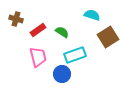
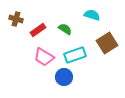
green semicircle: moved 3 px right, 3 px up
brown square: moved 1 px left, 6 px down
pink trapezoid: moved 6 px right; rotated 135 degrees clockwise
blue circle: moved 2 px right, 3 px down
